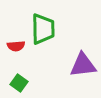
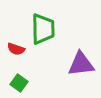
red semicircle: moved 3 px down; rotated 24 degrees clockwise
purple triangle: moved 2 px left, 1 px up
